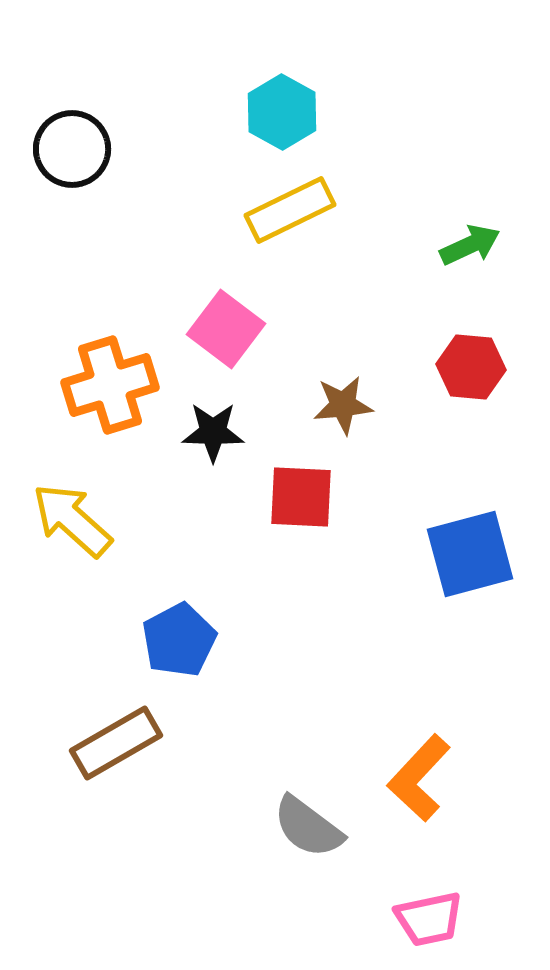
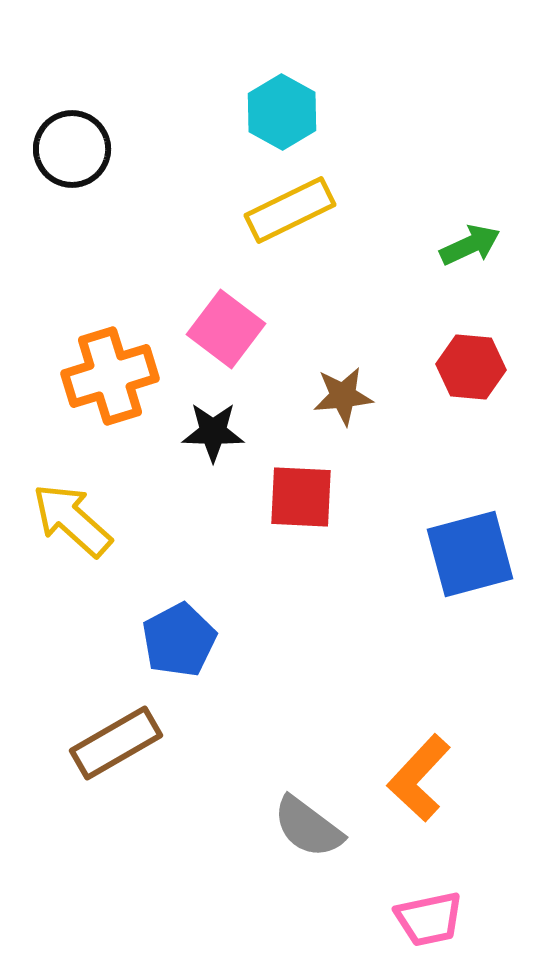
orange cross: moved 9 px up
brown star: moved 9 px up
